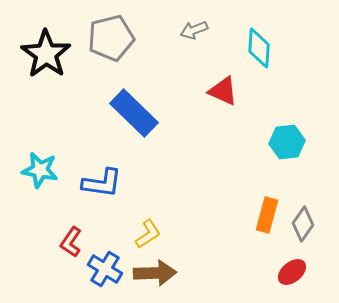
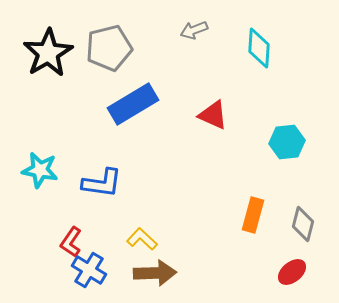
gray pentagon: moved 2 px left, 10 px down
black star: moved 2 px right, 1 px up; rotated 6 degrees clockwise
red triangle: moved 10 px left, 24 px down
blue rectangle: moved 1 px left, 9 px up; rotated 75 degrees counterclockwise
orange rectangle: moved 14 px left
gray diamond: rotated 20 degrees counterclockwise
yellow L-shape: moved 6 px left, 5 px down; rotated 104 degrees counterclockwise
blue cross: moved 16 px left, 1 px down
